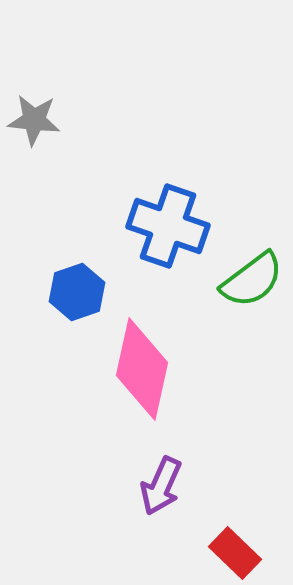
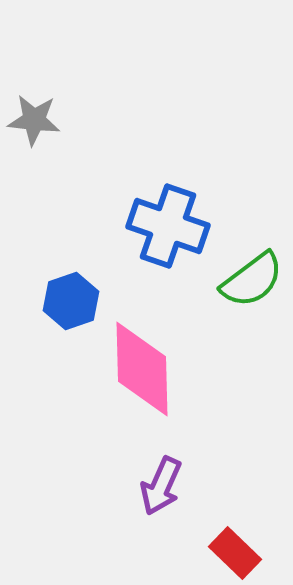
blue hexagon: moved 6 px left, 9 px down
pink diamond: rotated 14 degrees counterclockwise
